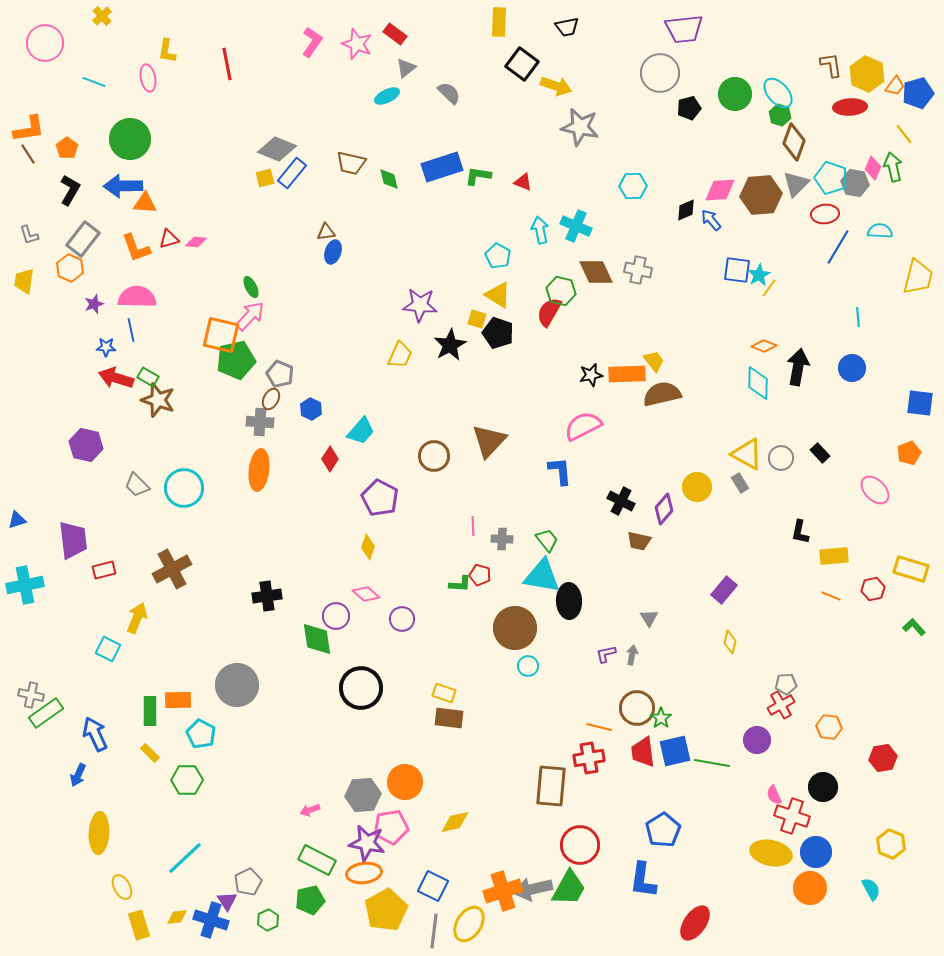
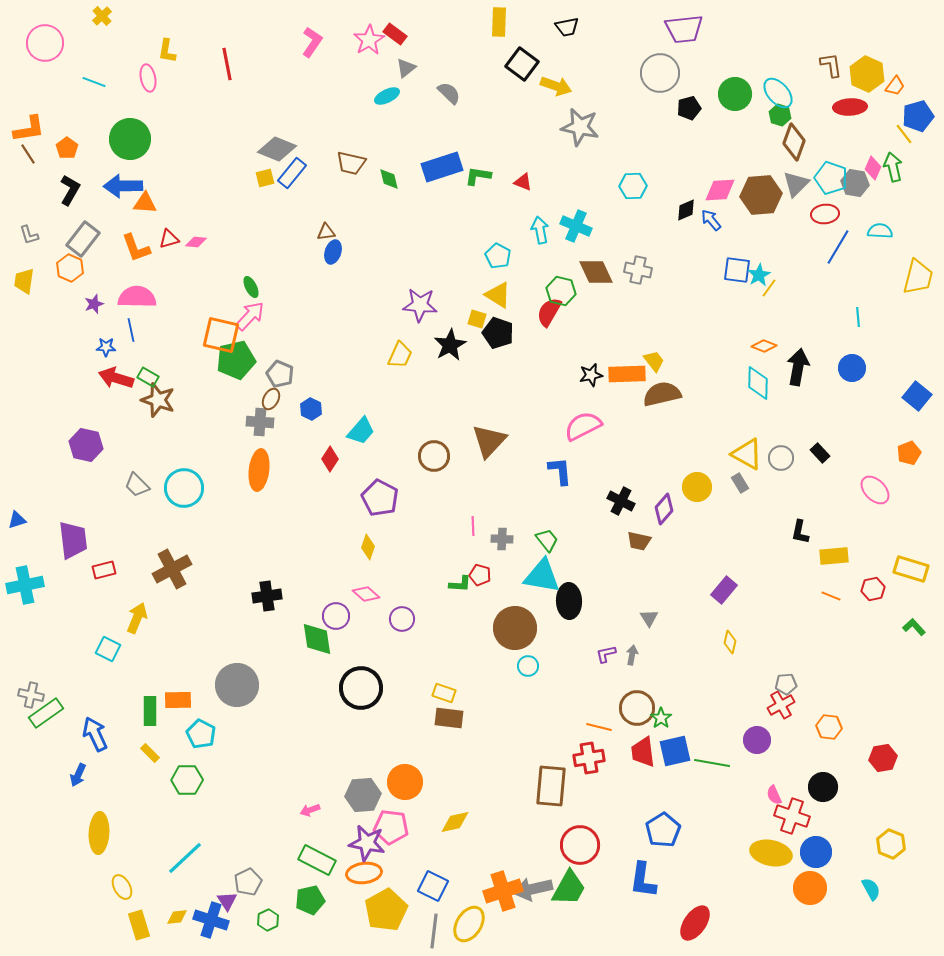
pink star at (357, 44): moved 12 px right, 4 px up; rotated 20 degrees clockwise
blue pentagon at (918, 93): moved 23 px down
blue square at (920, 403): moved 3 px left, 7 px up; rotated 32 degrees clockwise
pink pentagon at (391, 827): rotated 16 degrees clockwise
